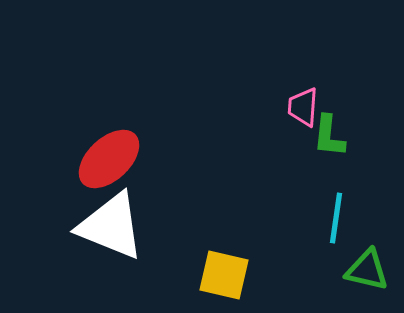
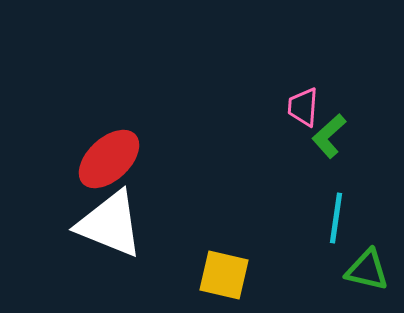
green L-shape: rotated 42 degrees clockwise
white triangle: moved 1 px left, 2 px up
